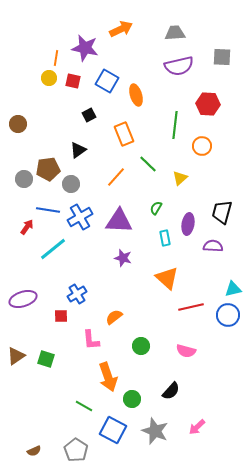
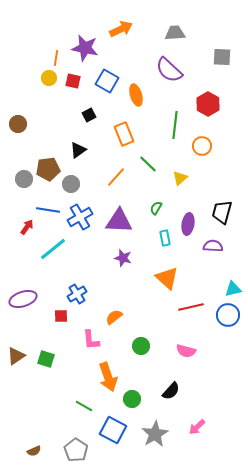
purple semicircle at (179, 66): moved 10 px left, 4 px down; rotated 56 degrees clockwise
red hexagon at (208, 104): rotated 25 degrees clockwise
gray star at (155, 431): moved 3 px down; rotated 20 degrees clockwise
